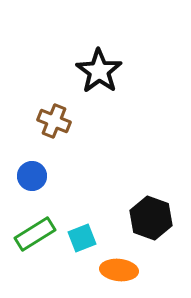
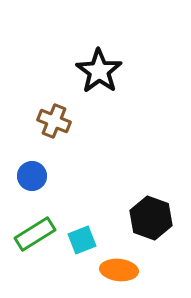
cyan square: moved 2 px down
